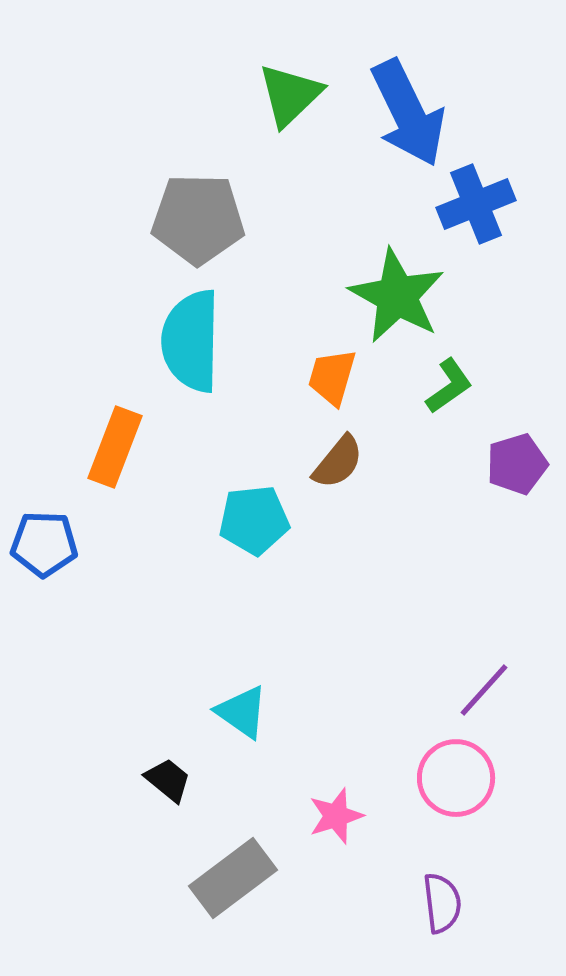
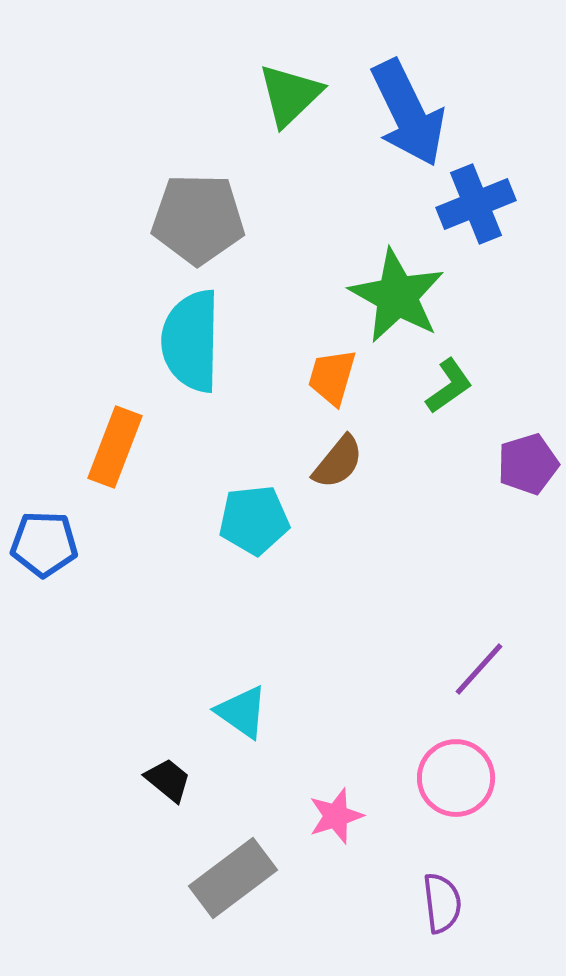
purple pentagon: moved 11 px right
purple line: moved 5 px left, 21 px up
